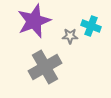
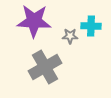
purple star: rotated 24 degrees clockwise
cyan cross: rotated 18 degrees counterclockwise
